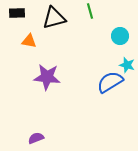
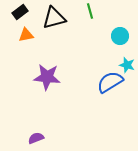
black rectangle: moved 3 px right, 1 px up; rotated 35 degrees counterclockwise
orange triangle: moved 3 px left, 6 px up; rotated 21 degrees counterclockwise
